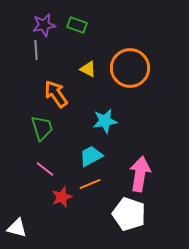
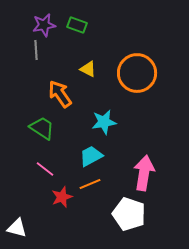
orange circle: moved 7 px right, 5 px down
orange arrow: moved 4 px right
cyan star: moved 1 px left, 1 px down
green trapezoid: rotated 40 degrees counterclockwise
pink arrow: moved 4 px right, 1 px up
